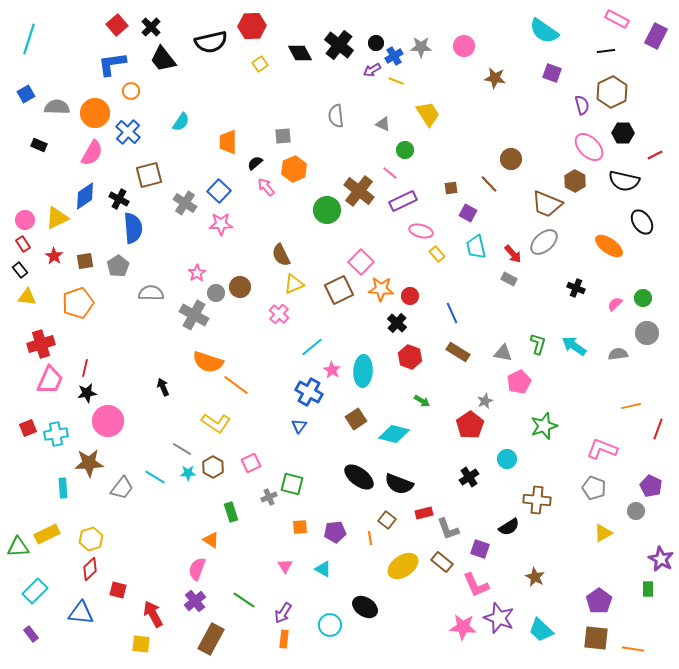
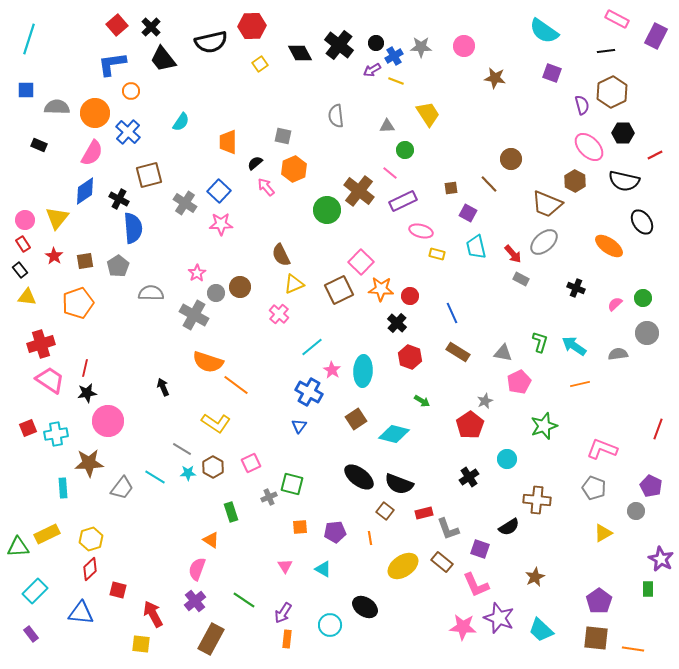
blue square at (26, 94): moved 4 px up; rotated 30 degrees clockwise
gray triangle at (383, 124): moved 4 px right, 2 px down; rotated 28 degrees counterclockwise
gray square at (283, 136): rotated 18 degrees clockwise
blue diamond at (85, 196): moved 5 px up
yellow triangle at (57, 218): rotated 25 degrees counterclockwise
yellow rectangle at (437, 254): rotated 35 degrees counterclockwise
gray rectangle at (509, 279): moved 12 px right
green L-shape at (538, 344): moved 2 px right, 2 px up
pink trapezoid at (50, 380): rotated 80 degrees counterclockwise
orange line at (631, 406): moved 51 px left, 22 px up
brown square at (387, 520): moved 2 px left, 9 px up
brown star at (535, 577): rotated 18 degrees clockwise
orange rectangle at (284, 639): moved 3 px right
